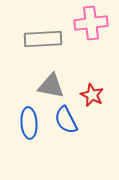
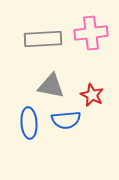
pink cross: moved 10 px down
blue semicircle: rotated 68 degrees counterclockwise
